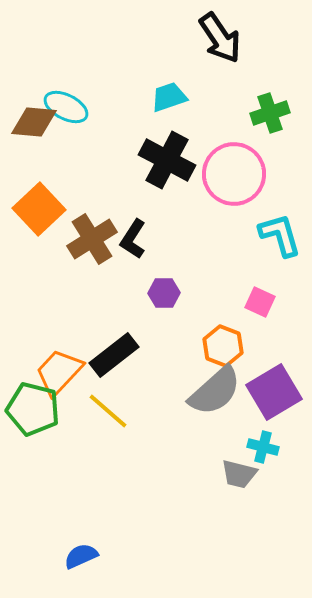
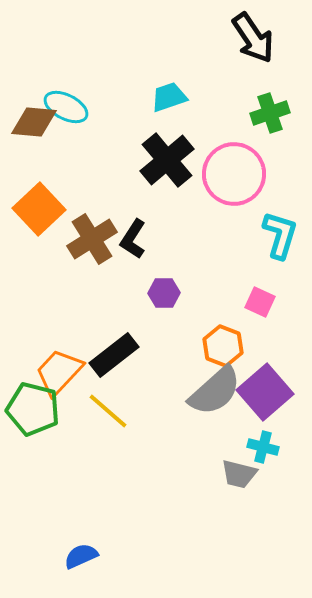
black arrow: moved 33 px right
black cross: rotated 22 degrees clockwise
cyan L-shape: rotated 33 degrees clockwise
purple square: moved 9 px left; rotated 10 degrees counterclockwise
